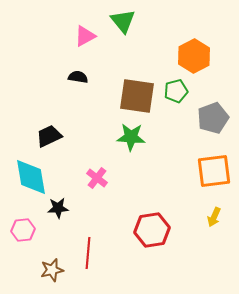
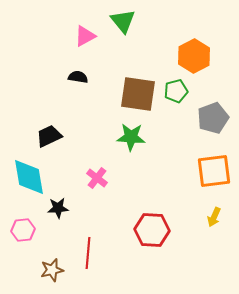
brown square: moved 1 px right, 2 px up
cyan diamond: moved 2 px left
red hexagon: rotated 12 degrees clockwise
